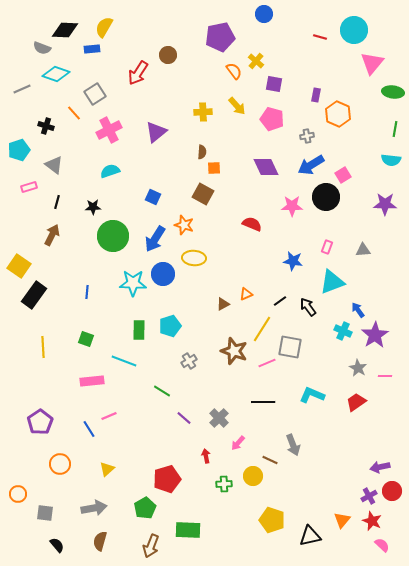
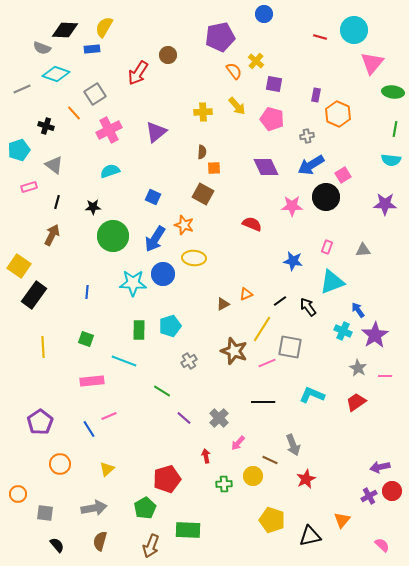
red star at (372, 521): moved 66 px left, 42 px up; rotated 24 degrees clockwise
